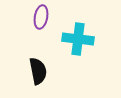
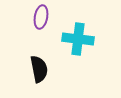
black semicircle: moved 1 px right, 2 px up
